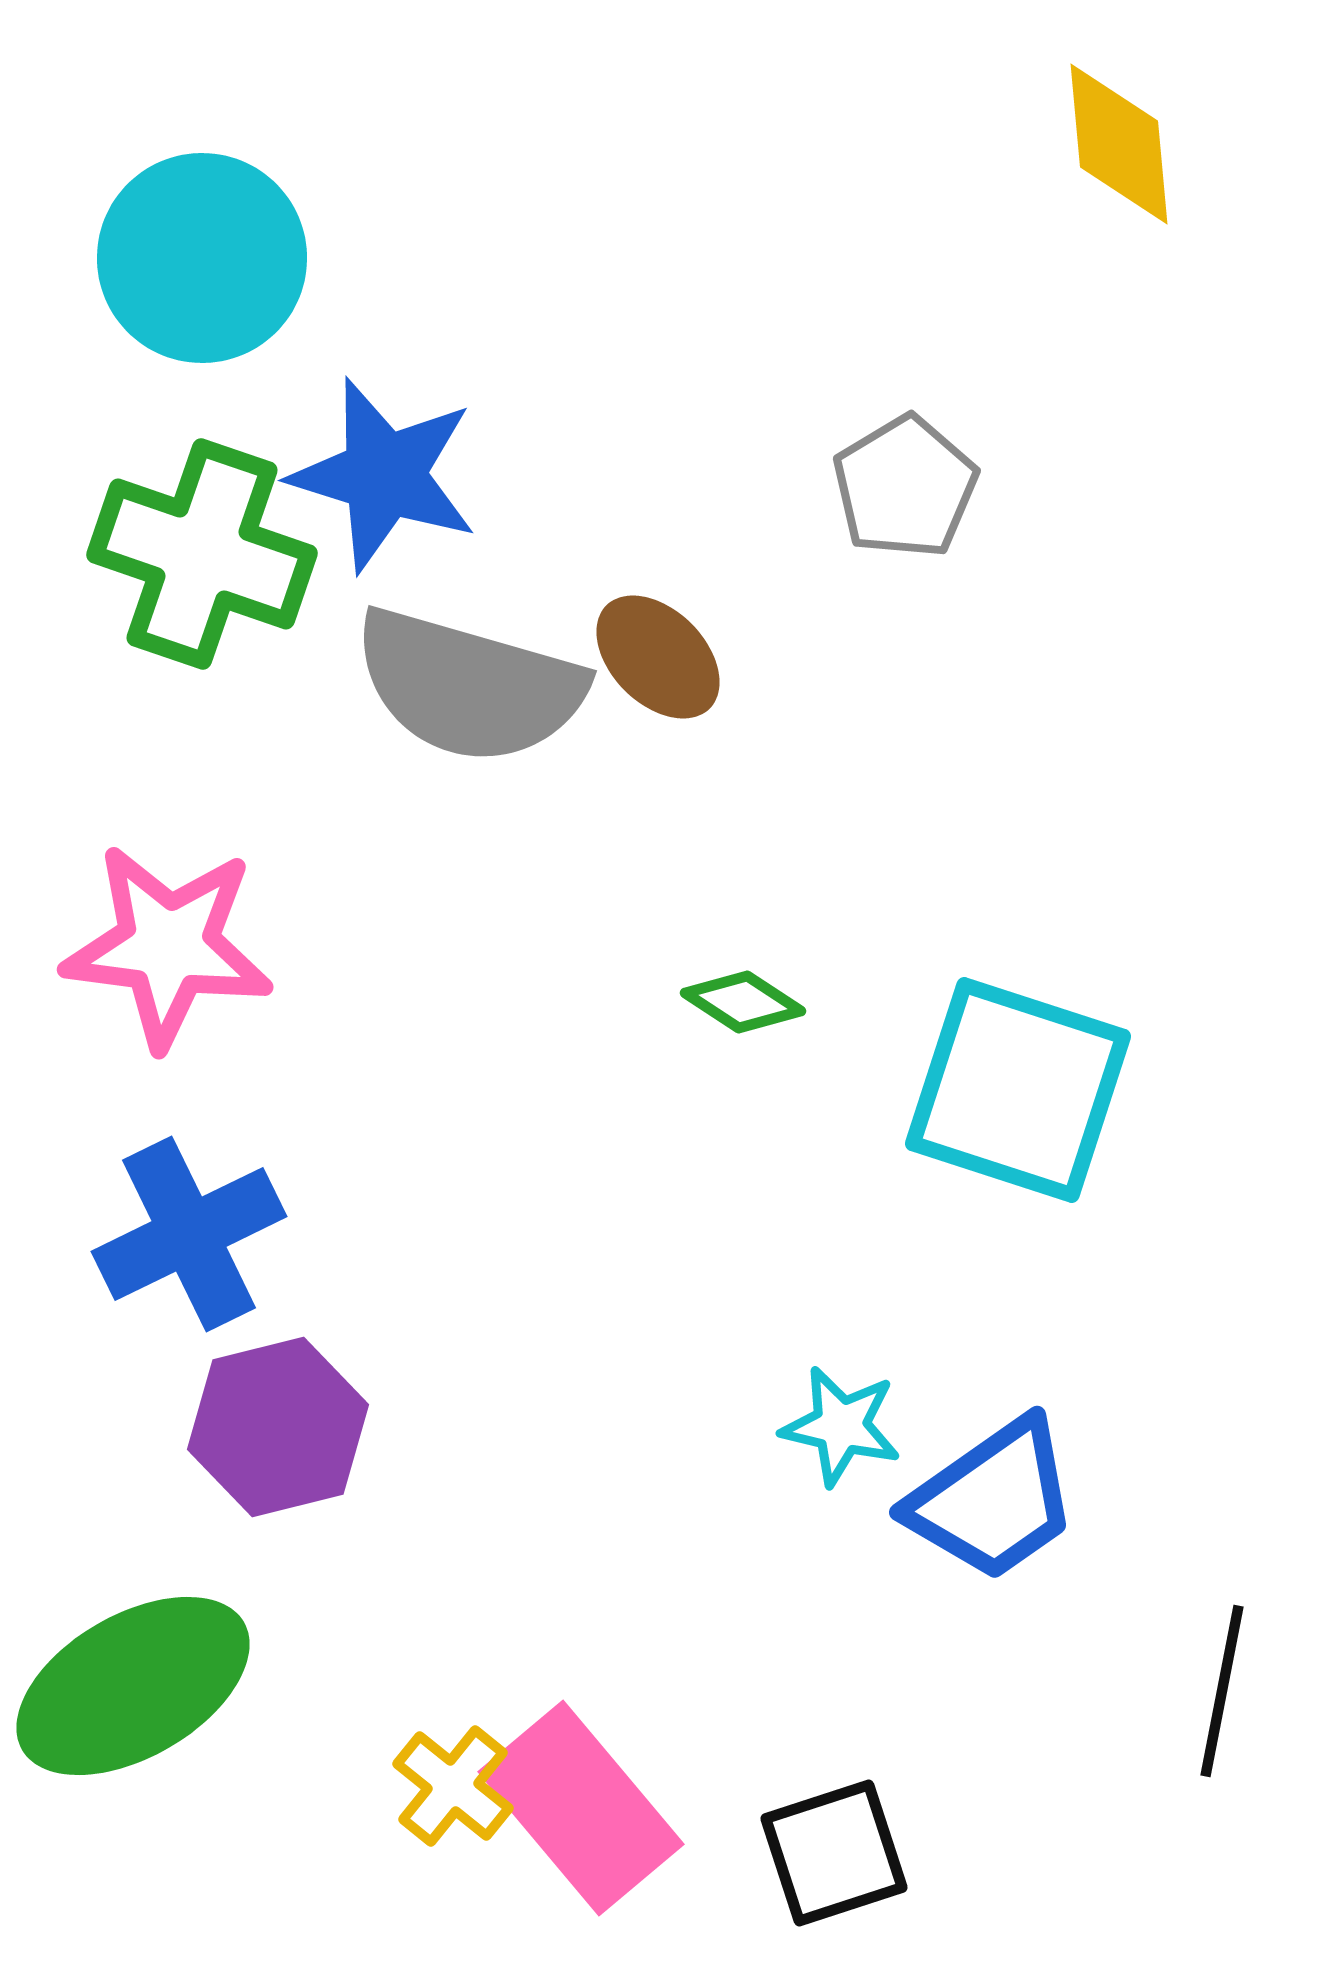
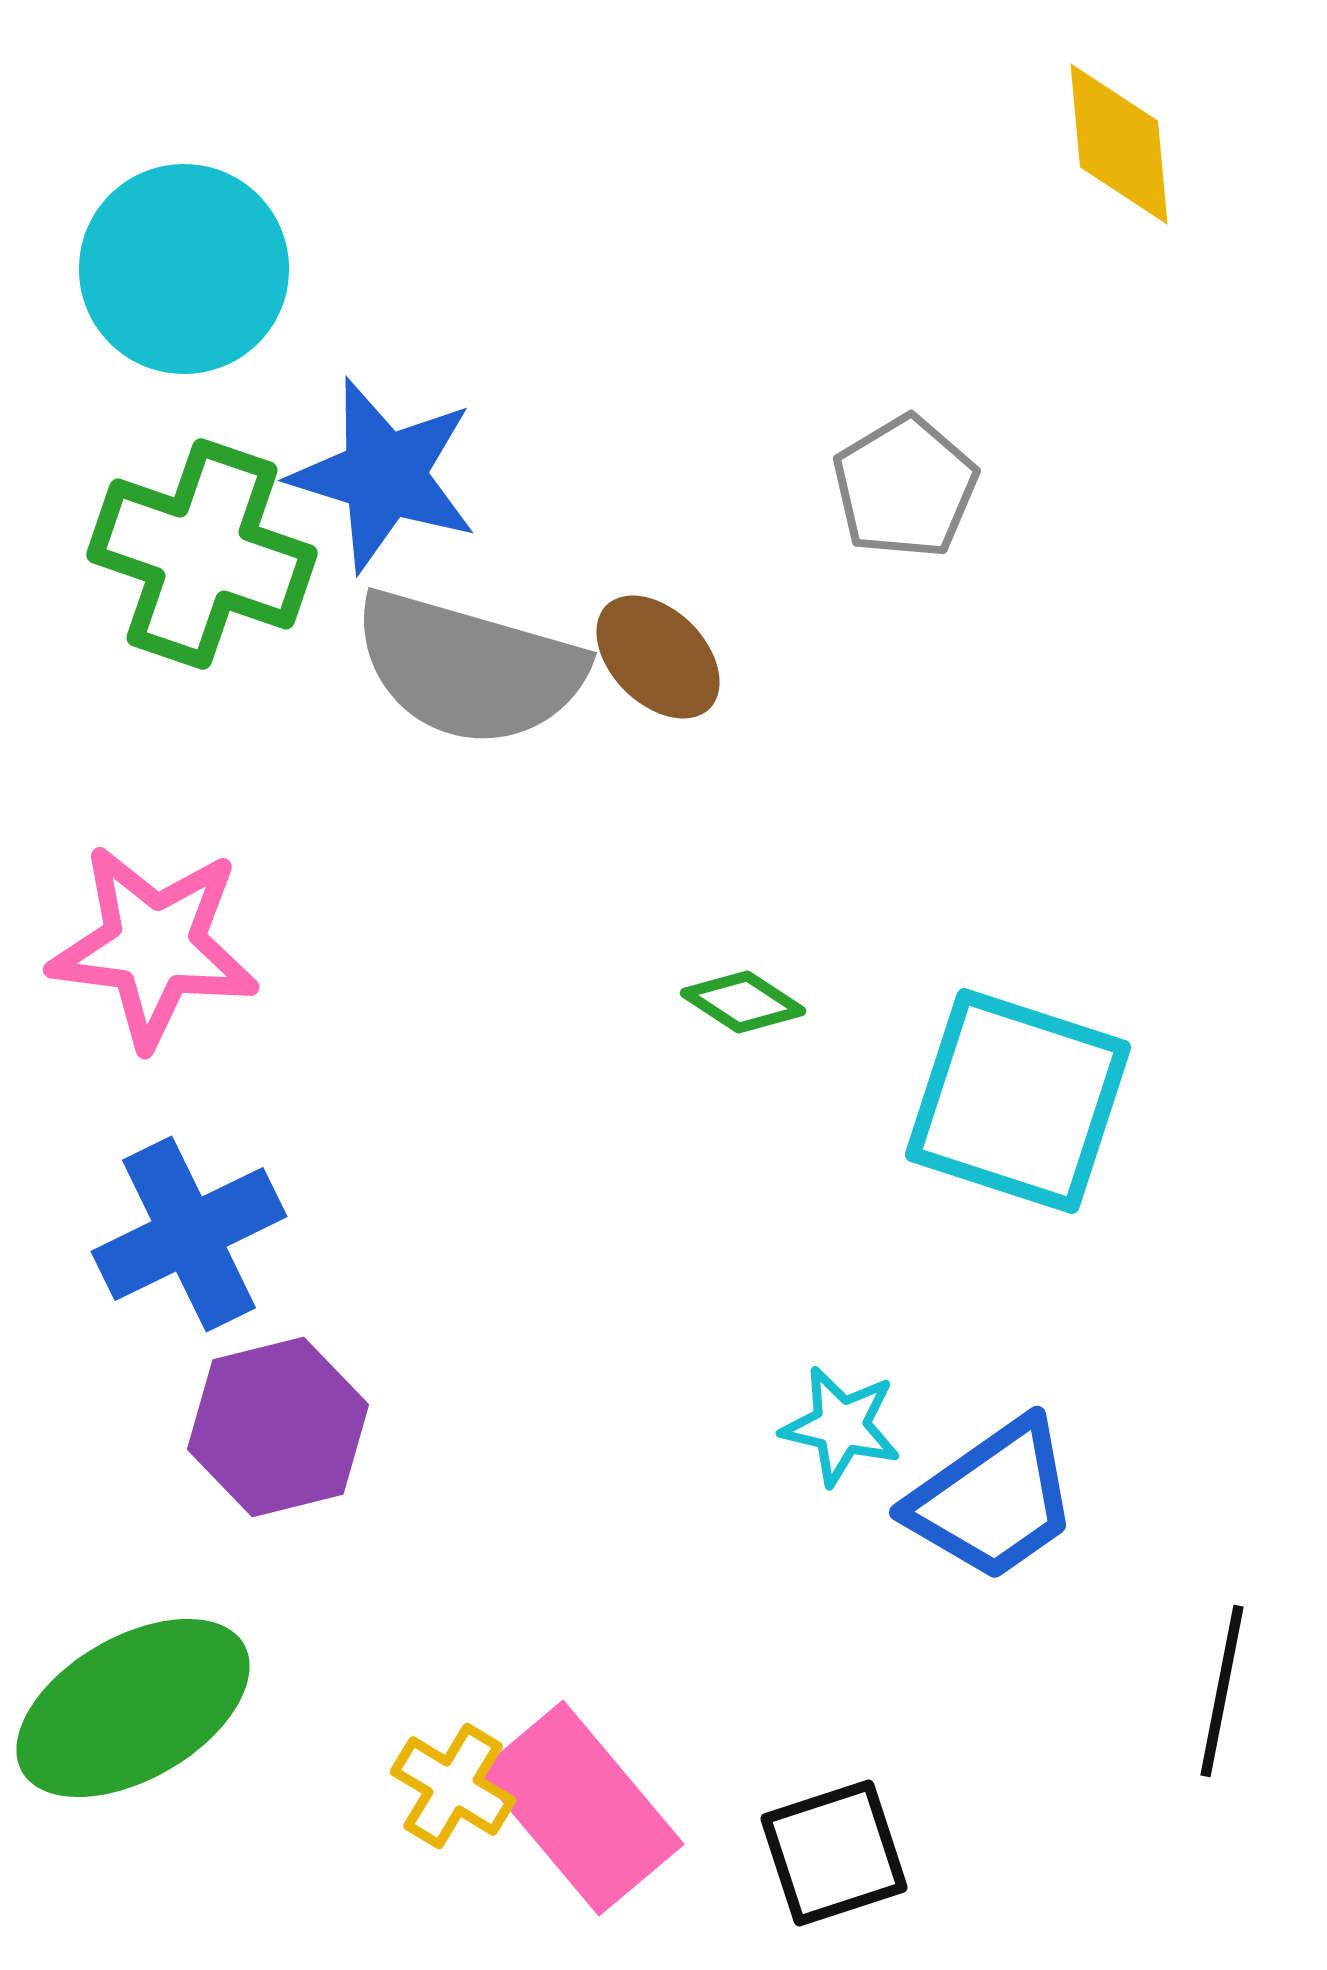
cyan circle: moved 18 px left, 11 px down
gray semicircle: moved 18 px up
pink star: moved 14 px left
cyan square: moved 11 px down
green ellipse: moved 22 px down
yellow cross: rotated 8 degrees counterclockwise
